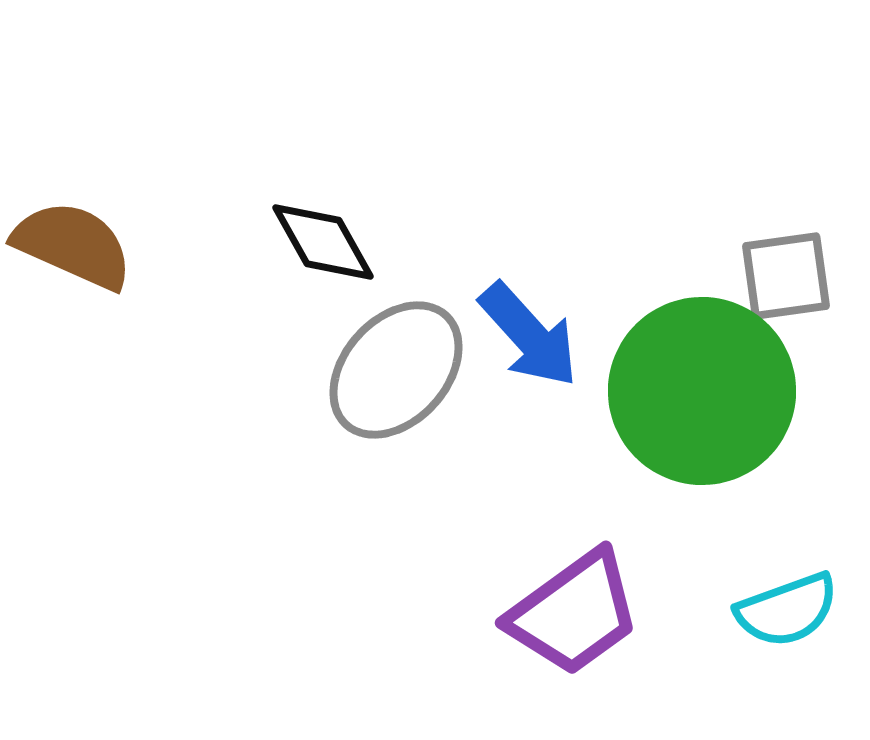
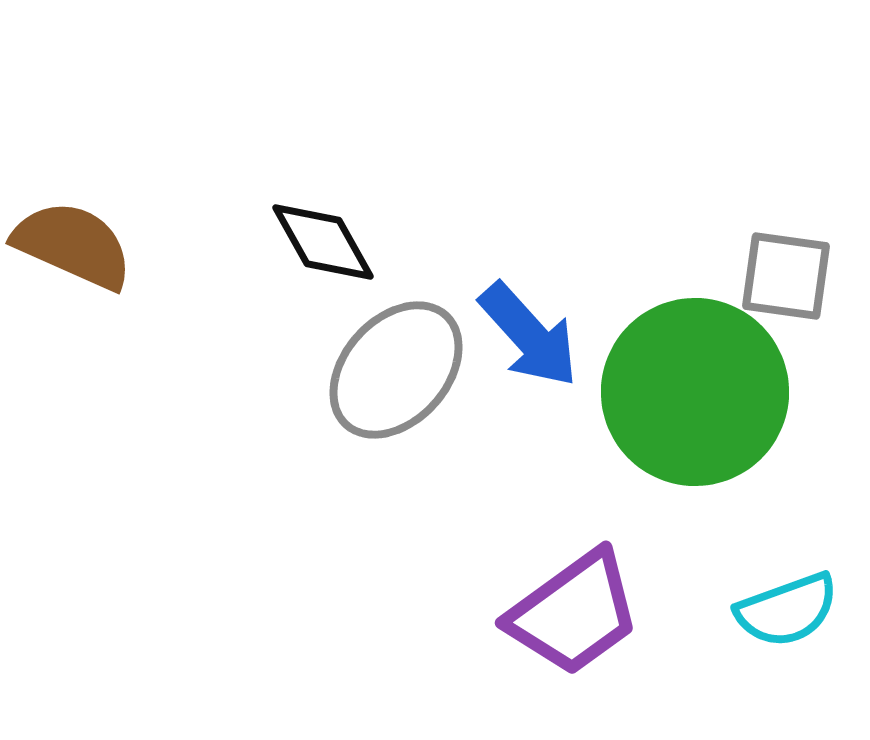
gray square: rotated 16 degrees clockwise
green circle: moved 7 px left, 1 px down
